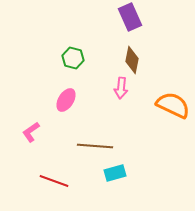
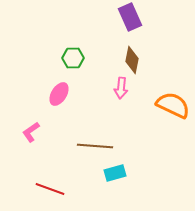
green hexagon: rotated 15 degrees counterclockwise
pink ellipse: moved 7 px left, 6 px up
red line: moved 4 px left, 8 px down
